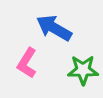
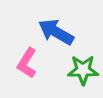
blue arrow: moved 2 px right, 4 px down
